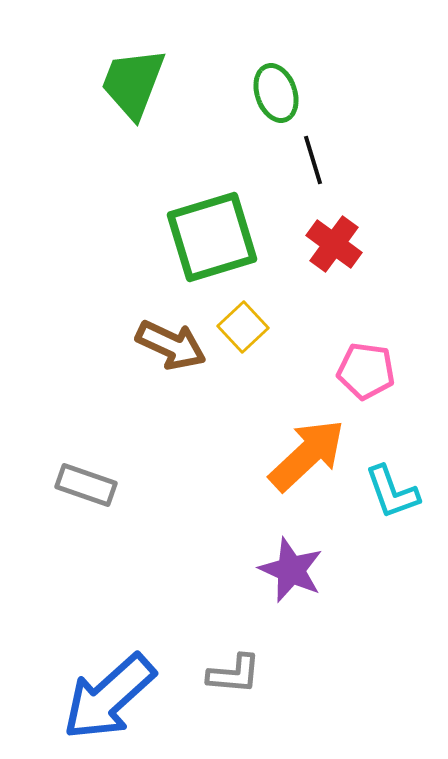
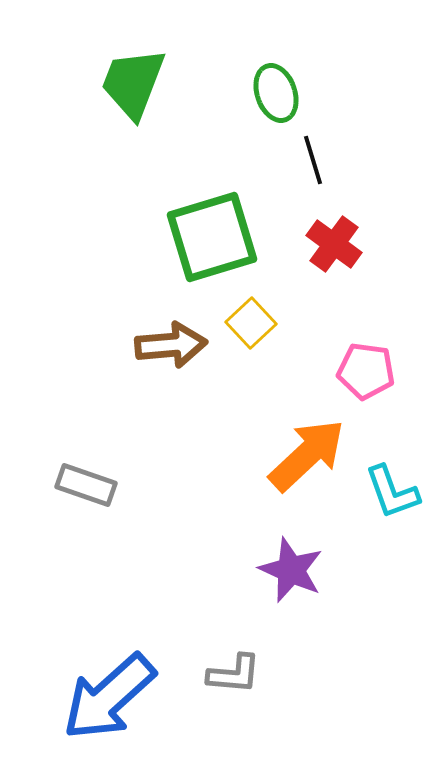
yellow square: moved 8 px right, 4 px up
brown arrow: rotated 30 degrees counterclockwise
